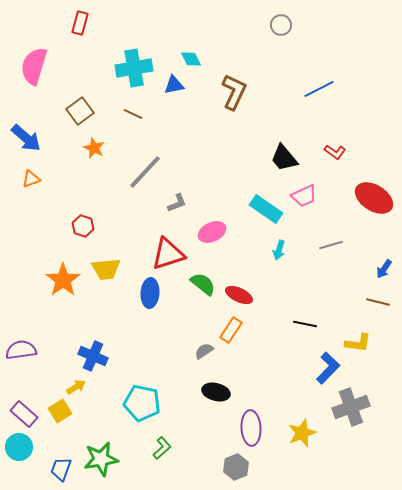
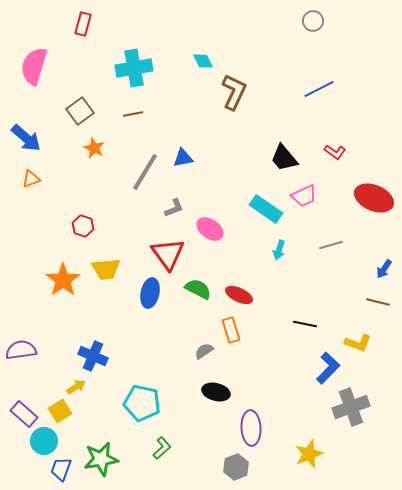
red rectangle at (80, 23): moved 3 px right, 1 px down
gray circle at (281, 25): moved 32 px right, 4 px up
cyan diamond at (191, 59): moved 12 px right, 2 px down
blue triangle at (174, 85): moved 9 px right, 73 px down
brown line at (133, 114): rotated 36 degrees counterclockwise
gray line at (145, 172): rotated 12 degrees counterclockwise
red ellipse at (374, 198): rotated 9 degrees counterclockwise
gray L-shape at (177, 203): moved 3 px left, 5 px down
pink ellipse at (212, 232): moved 2 px left, 3 px up; rotated 60 degrees clockwise
red triangle at (168, 254): rotated 48 degrees counterclockwise
green semicircle at (203, 284): moved 5 px left, 5 px down; rotated 12 degrees counterclockwise
blue ellipse at (150, 293): rotated 8 degrees clockwise
orange rectangle at (231, 330): rotated 50 degrees counterclockwise
yellow L-shape at (358, 343): rotated 12 degrees clockwise
yellow star at (302, 433): moved 7 px right, 21 px down
cyan circle at (19, 447): moved 25 px right, 6 px up
